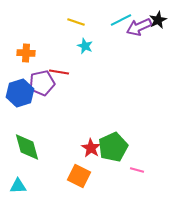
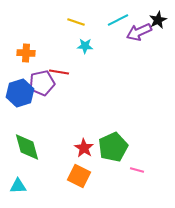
cyan line: moved 3 px left
purple arrow: moved 5 px down
cyan star: rotated 21 degrees counterclockwise
red star: moved 7 px left
